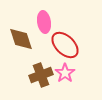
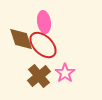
red ellipse: moved 22 px left
brown cross: moved 2 px left, 1 px down; rotated 20 degrees counterclockwise
